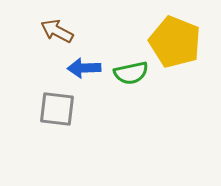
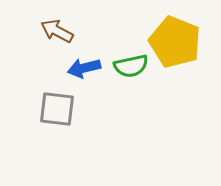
blue arrow: rotated 12 degrees counterclockwise
green semicircle: moved 7 px up
